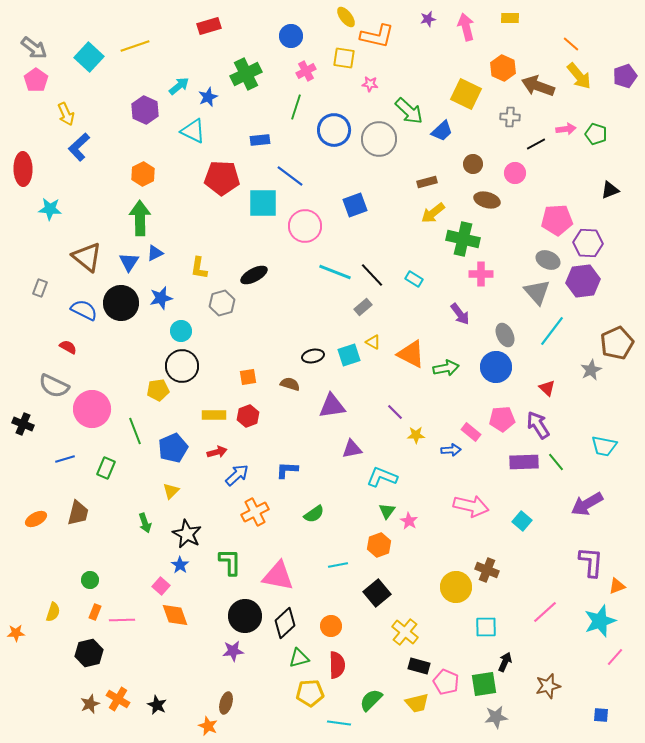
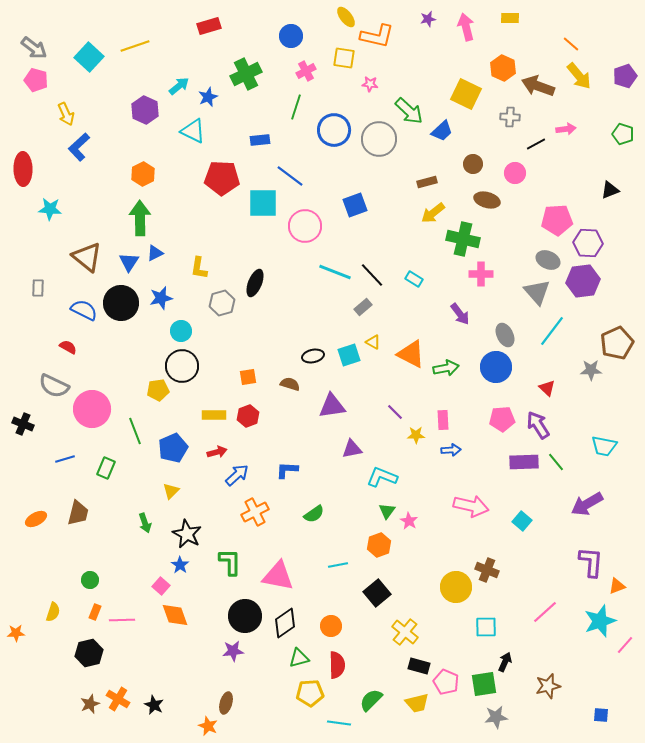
pink pentagon at (36, 80): rotated 20 degrees counterclockwise
green pentagon at (596, 134): moved 27 px right
black ellipse at (254, 275): moved 1 px right, 8 px down; rotated 40 degrees counterclockwise
gray rectangle at (40, 288): moved 2 px left; rotated 18 degrees counterclockwise
gray star at (591, 370): rotated 25 degrees clockwise
pink rectangle at (471, 432): moved 28 px left, 12 px up; rotated 48 degrees clockwise
black diamond at (285, 623): rotated 8 degrees clockwise
pink line at (615, 657): moved 10 px right, 12 px up
black star at (157, 705): moved 3 px left
